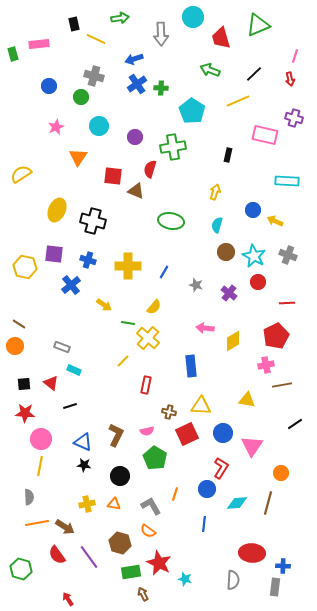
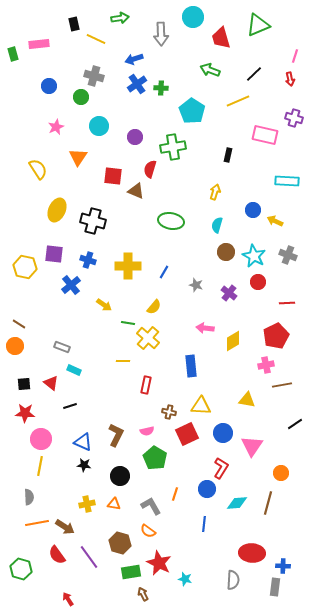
yellow semicircle at (21, 174): moved 17 px right, 5 px up; rotated 90 degrees clockwise
yellow line at (123, 361): rotated 48 degrees clockwise
